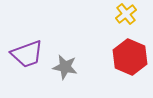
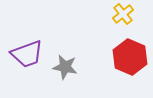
yellow cross: moved 3 px left
